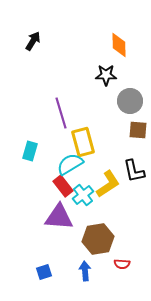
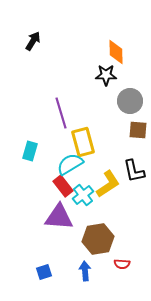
orange diamond: moved 3 px left, 7 px down
